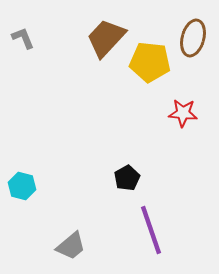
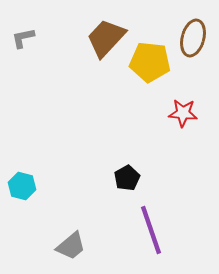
gray L-shape: rotated 80 degrees counterclockwise
